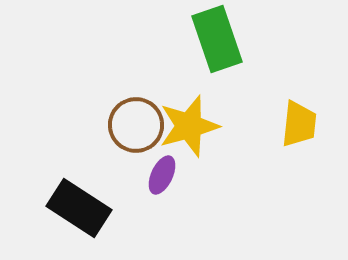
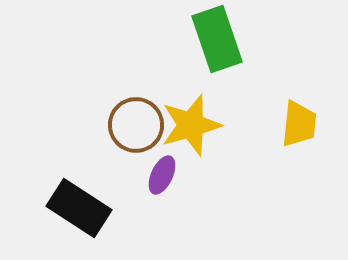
yellow star: moved 2 px right, 1 px up
